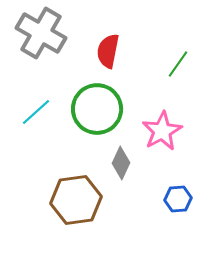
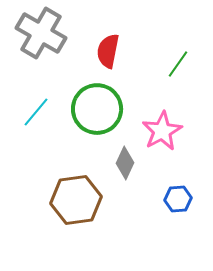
cyan line: rotated 8 degrees counterclockwise
gray diamond: moved 4 px right
